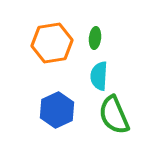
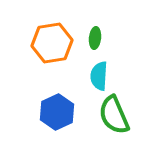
blue hexagon: moved 2 px down
